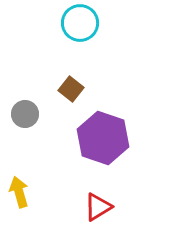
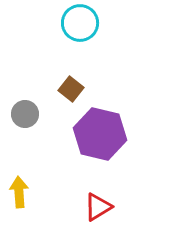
purple hexagon: moved 3 px left, 4 px up; rotated 6 degrees counterclockwise
yellow arrow: rotated 12 degrees clockwise
